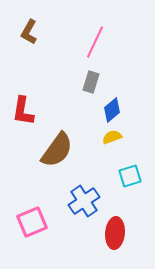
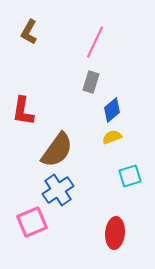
blue cross: moved 26 px left, 11 px up
